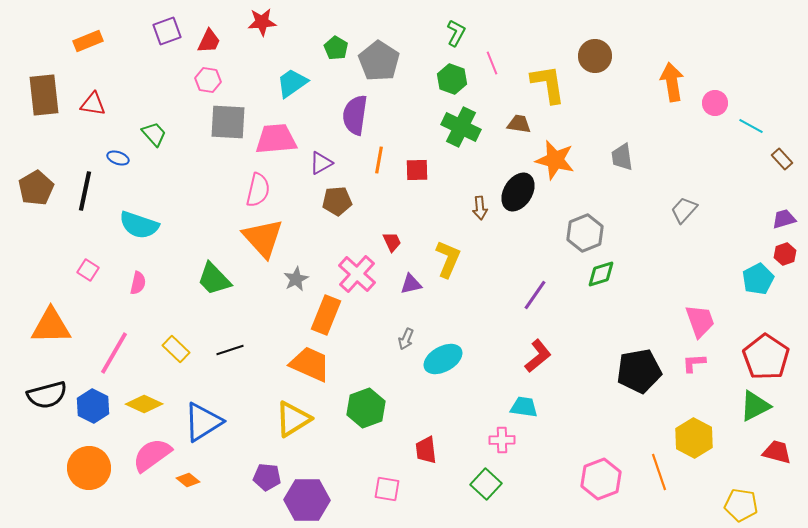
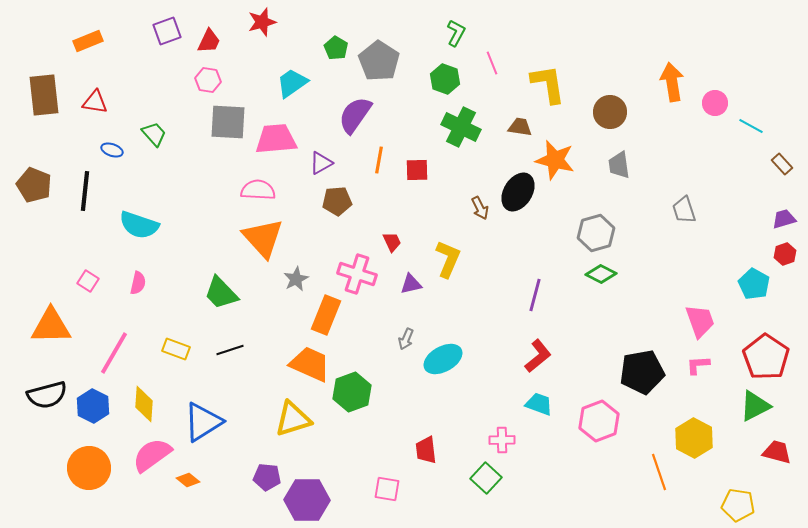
red star at (262, 22): rotated 12 degrees counterclockwise
brown circle at (595, 56): moved 15 px right, 56 px down
green hexagon at (452, 79): moved 7 px left
red triangle at (93, 104): moved 2 px right, 2 px up
purple semicircle at (355, 115): rotated 27 degrees clockwise
brown trapezoid at (519, 124): moved 1 px right, 3 px down
gray trapezoid at (622, 157): moved 3 px left, 8 px down
blue ellipse at (118, 158): moved 6 px left, 8 px up
brown rectangle at (782, 159): moved 5 px down
brown pentagon at (36, 188): moved 2 px left, 3 px up; rotated 20 degrees counterclockwise
pink semicircle at (258, 190): rotated 100 degrees counterclockwise
black line at (85, 191): rotated 6 degrees counterclockwise
brown arrow at (480, 208): rotated 20 degrees counterclockwise
gray trapezoid at (684, 210): rotated 60 degrees counterclockwise
gray hexagon at (585, 233): moved 11 px right; rotated 6 degrees clockwise
pink square at (88, 270): moved 11 px down
pink cross at (357, 274): rotated 24 degrees counterclockwise
green diamond at (601, 274): rotated 44 degrees clockwise
green trapezoid at (214, 279): moved 7 px right, 14 px down
cyan pentagon at (758, 279): moved 4 px left, 5 px down; rotated 16 degrees counterclockwise
purple line at (535, 295): rotated 20 degrees counterclockwise
yellow rectangle at (176, 349): rotated 24 degrees counterclockwise
pink L-shape at (694, 363): moved 4 px right, 2 px down
black pentagon at (639, 371): moved 3 px right, 1 px down
yellow diamond at (144, 404): rotated 69 degrees clockwise
cyan trapezoid at (524, 407): moved 15 px right, 3 px up; rotated 12 degrees clockwise
green hexagon at (366, 408): moved 14 px left, 16 px up
yellow triangle at (293, 419): rotated 15 degrees clockwise
pink hexagon at (601, 479): moved 2 px left, 58 px up
green square at (486, 484): moved 6 px up
yellow pentagon at (741, 505): moved 3 px left
